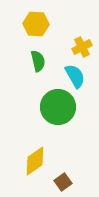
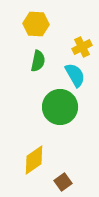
green semicircle: rotated 25 degrees clockwise
cyan semicircle: moved 1 px up
green circle: moved 2 px right
yellow diamond: moved 1 px left, 1 px up
